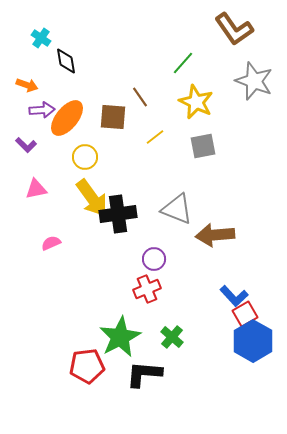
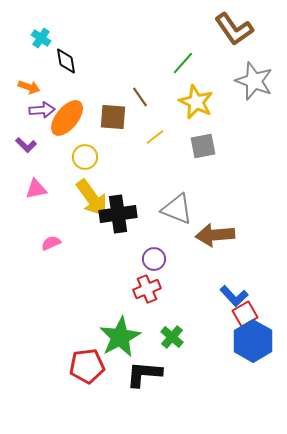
orange arrow: moved 2 px right, 2 px down
